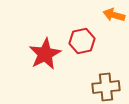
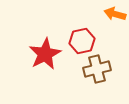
orange arrow: moved 1 px right, 1 px up
brown cross: moved 9 px left, 18 px up; rotated 8 degrees counterclockwise
